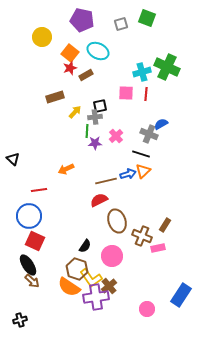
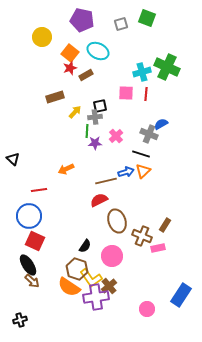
blue arrow at (128, 174): moved 2 px left, 2 px up
